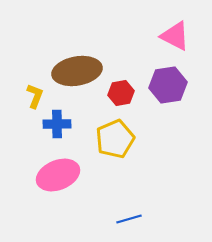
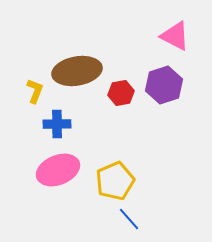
purple hexagon: moved 4 px left; rotated 9 degrees counterclockwise
yellow L-shape: moved 5 px up
yellow pentagon: moved 42 px down
pink ellipse: moved 5 px up
blue line: rotated 65 degrees clockwise
